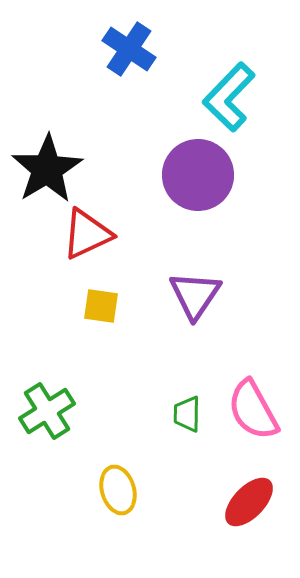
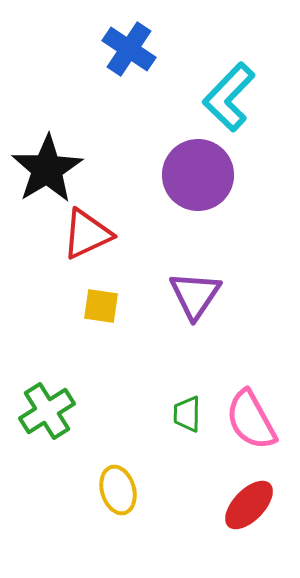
pink semicircle: moved 2 px left, 10 px down
red ellipse: moved 3 px down
